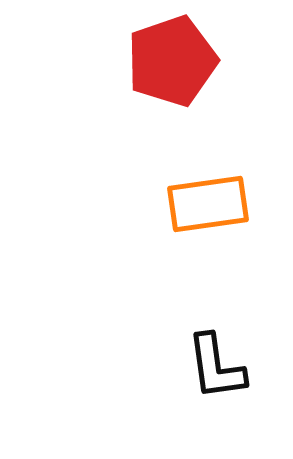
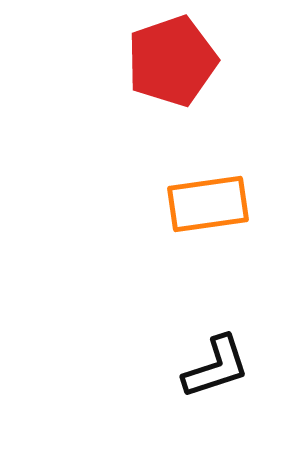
black L-shape: rotated 100 degrees counterclockwise
